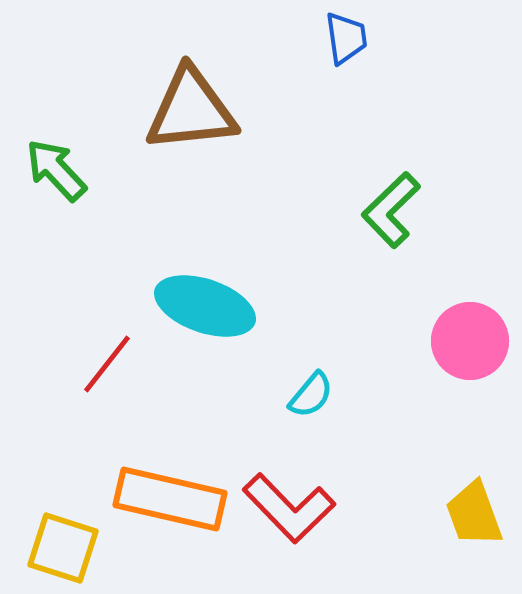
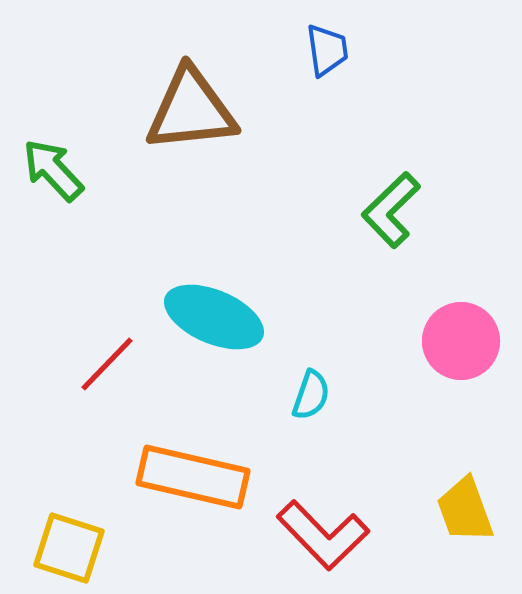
blue trapezoid: moved 19 px left, 12 px down
green arrow: moved 3 px left
cyan ellipse: moved 9 px right, 11 px down; rotated 4 degrees clockwise
pink circle: moved 9 px left
red line: rotated 6 degrees clockwise
cyan semicircle: rotated 21 degrees counterclockwise
orange rectangle: moved 23 px right, 22 px up
red L-shape: moved 34 px right, 27 px down
yellow trapezoid: moved 9 px left, 4 px up
yellow square: moved 6 px right
